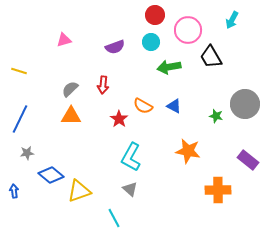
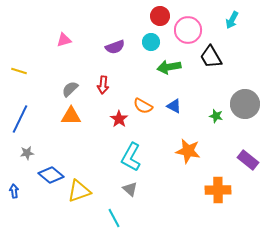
red circle: moved 5 px right, 1 px down
